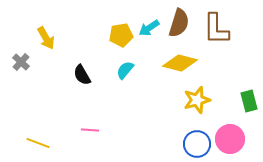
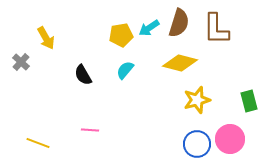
black semicircle: moved 1 px right
